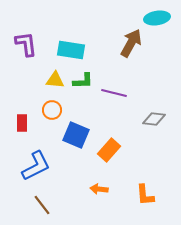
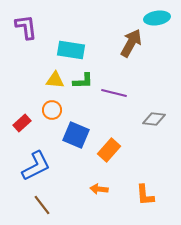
purple L-shape: moved 17 px up
red rectangle: rotated 48 degrees clockwise
